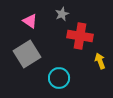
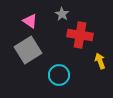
gray star: rotated 16 degrees counterclockwise
red cross: moved 1 px up
gray square: moved 1 px right, 4 px up
cyan circle: moved 3 px up
